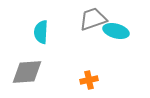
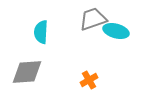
orange cross: rotated 18 degrees counterclockwise
